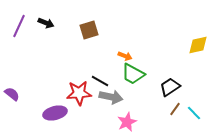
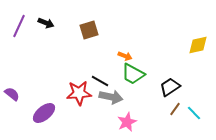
purple ellipse: moved 11 px left; rotated 25 degrees counterclockwise
